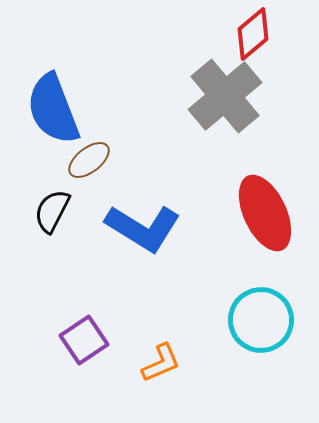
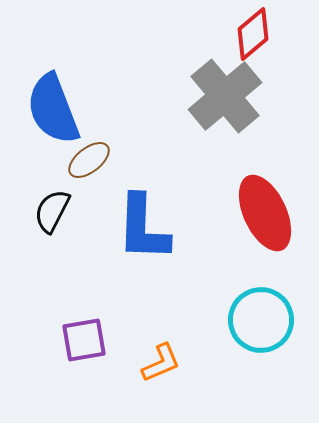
blue L-shape: rotated 60 degrees clockwise
purple square: rotated 24 degrees clockwise
